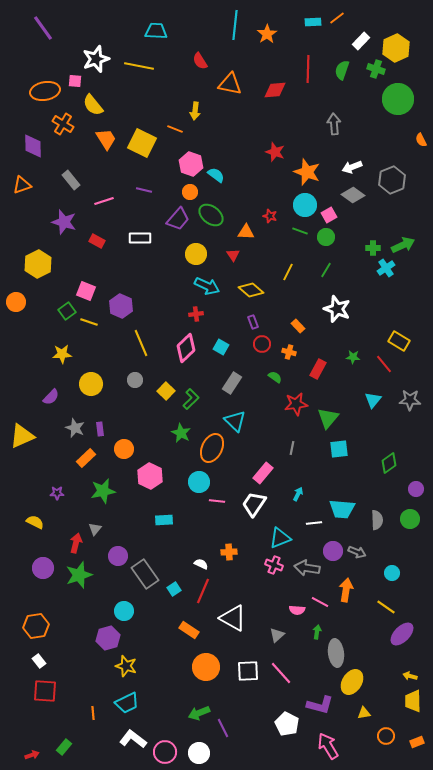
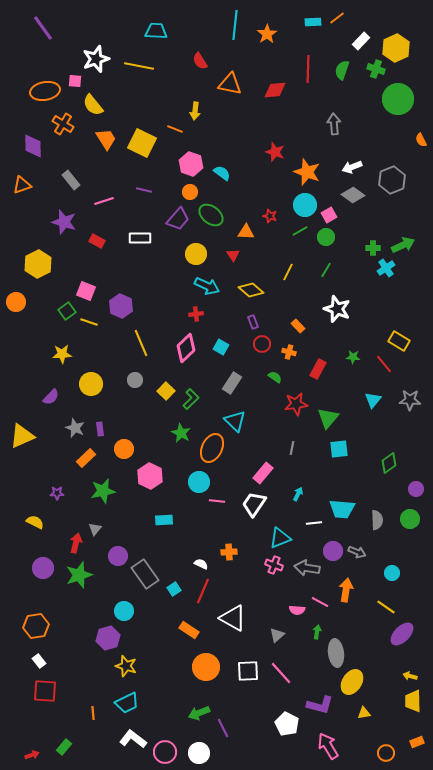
cyan semicircle at (216, 175): moved 6 px right, 2 px up
green line at (300, 231): rotated 49 degrees counterclockwise
orange circle at (386, 736): moved 17 px down
